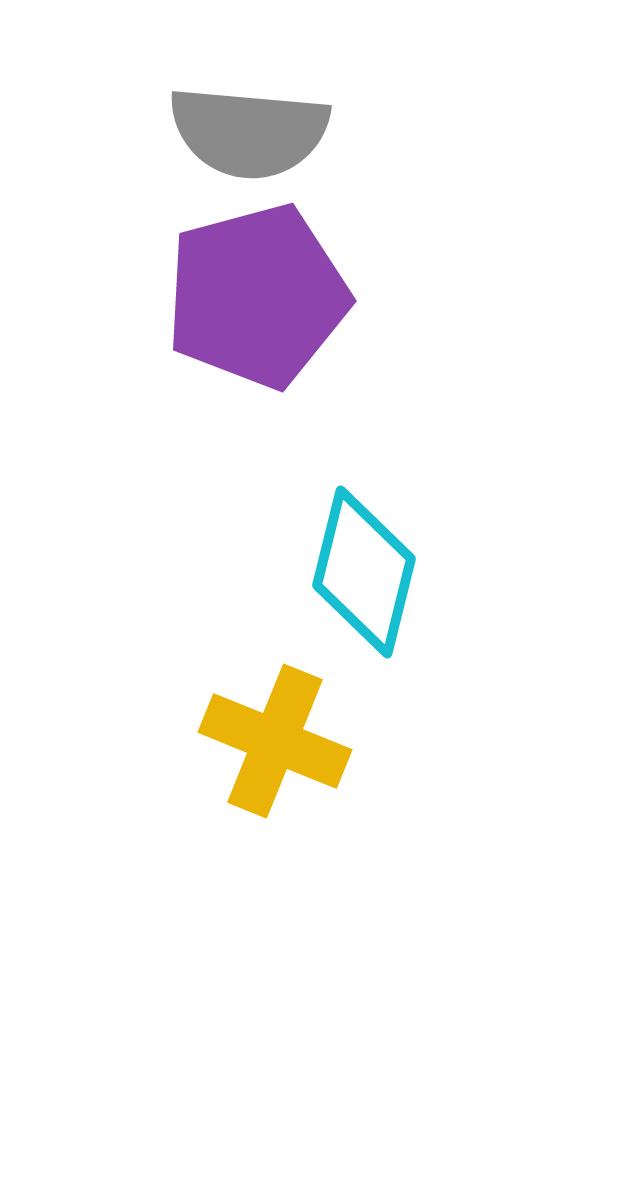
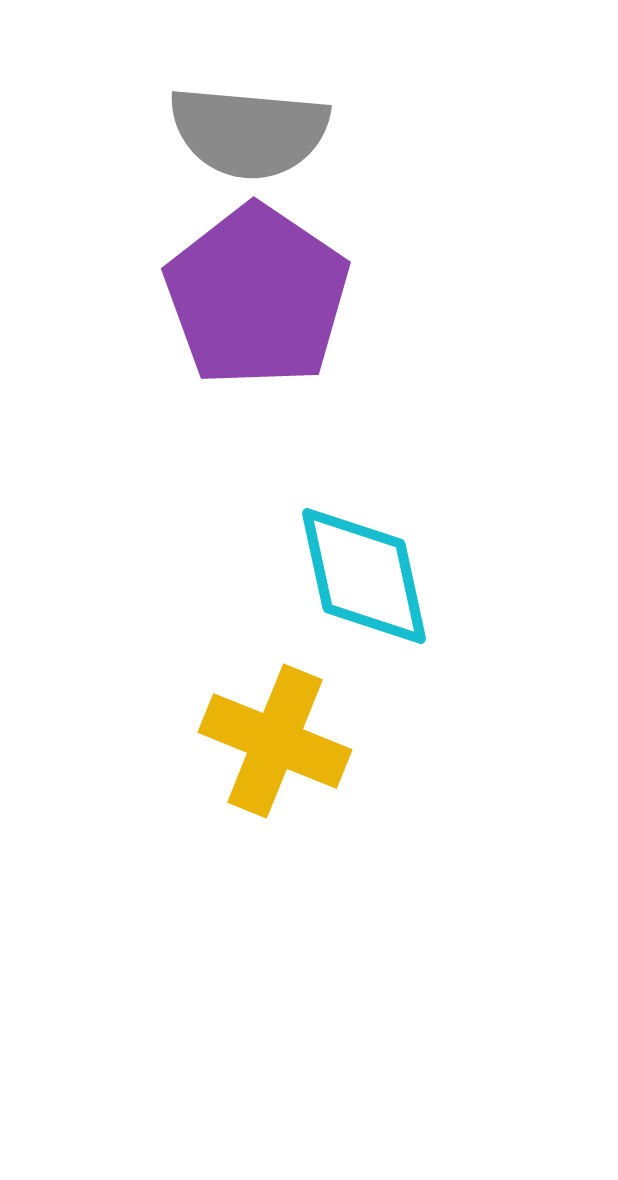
purple pentagon: rotated 23 degrees counterclockwise
cyan diamond: moved 4 px down; rotated 26 degrees counterclockwise
